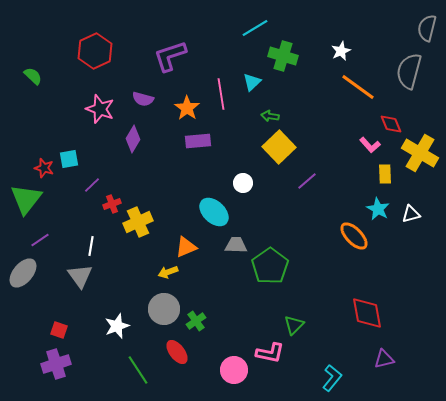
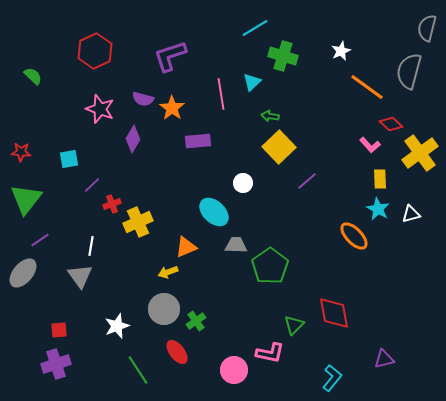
orange line at (358, 87): moved 9 px right
orange star at (187, 108): moved 15 px left
red diamond at (391, 124): rotated 25 degrees counterclockwise
yellow cross at (420, 153): rotated 24 degrees clockwise
red star at (44, 168): moved 23 px left, 16 px up; rotated 12 degrees counterclockwise
yellow rectangle at (385, 174): moved 5 px left, 5 px down
red diamond at (367, 313): moved 33 px left
red square at (59, 330): rotated 24 degrees counterclockwise
